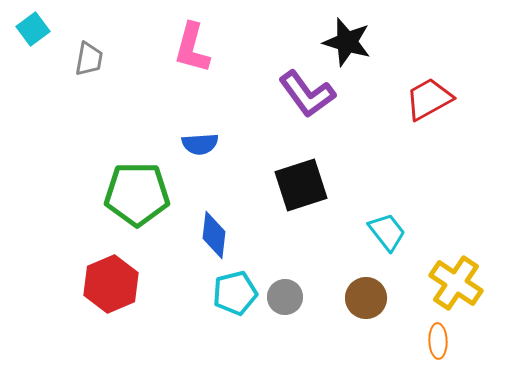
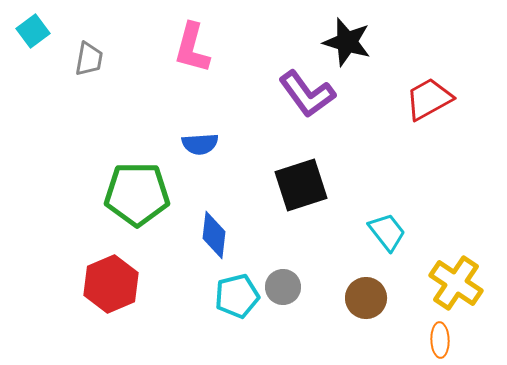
cyan square: moved 2 px down
cyan pentagon: moved 2 px right, 3 px down
gray circle: moved 2 px left, 10 px up
orange ellipse: moved 2 px right, 1 px up
